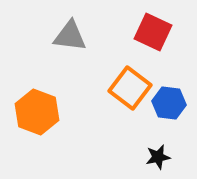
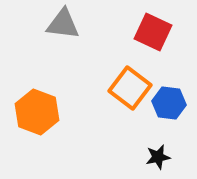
gray triangle: moved 7 px left, 12 px up
